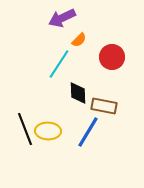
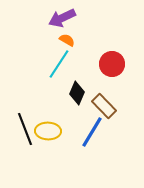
orange semicircle: moved 12 px left; rotated 105 degrees counterclockwise
red circle: moved 7 px down
black diamond: moved 1 px left; rotated 25 degrees clockwise
brown rectangle: rotated 35 degrees clockwise
blue line: moved 4 px right
